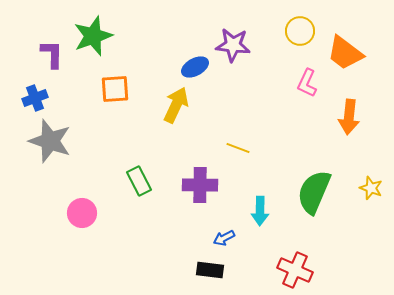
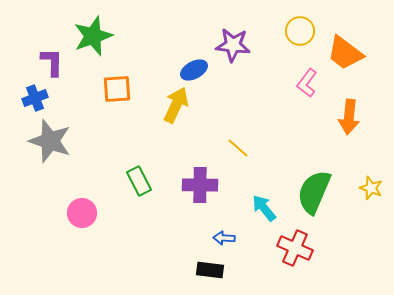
purple L-shape: moved 8 px down
blue ellipse: moved 1 px left, 3 px down
pink L-shape: rotated 12 degrees clockwise
orange square: moved 2 px right
yellow line: rotated 20 degrees clockwise
cyan arrow: moved 4 px right, 3 px up; rotated 140 degrees clockwise
blue arrow: rotated 30 degrees clockwise
red cross: moved 22 px up
